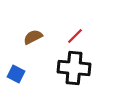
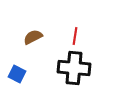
red line: rotated 36 degrees counterclockwise
blue square: moved 1 px right
